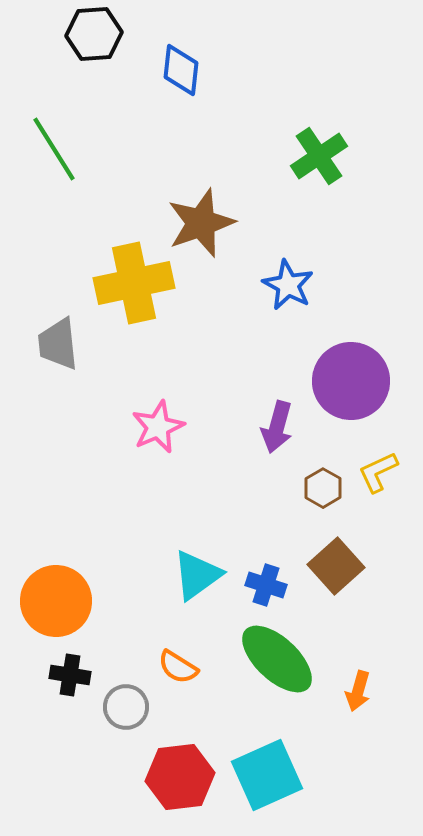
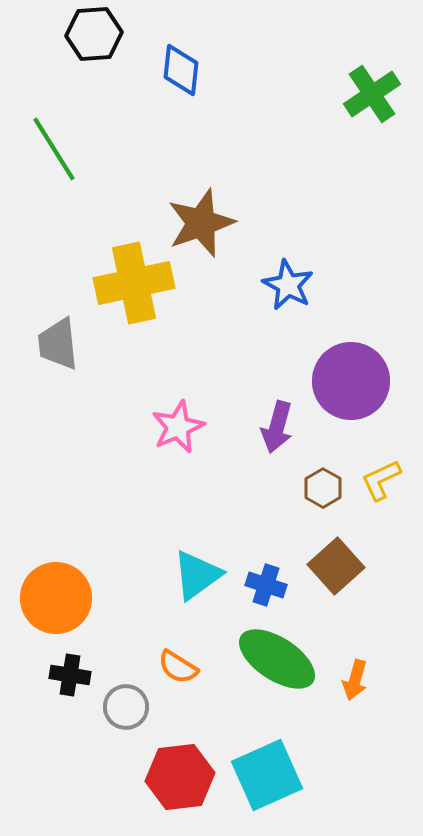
green cross: moved 53 px right, 62 px up
pink star: moved 20 px right
yellow L-shape: moved 3 px right, 8 px down
orange circle: moved 3 px up
green ellipse: rotated 10 degrees counterclockwise
orange arrow: moved 3 px left, 11 px up
